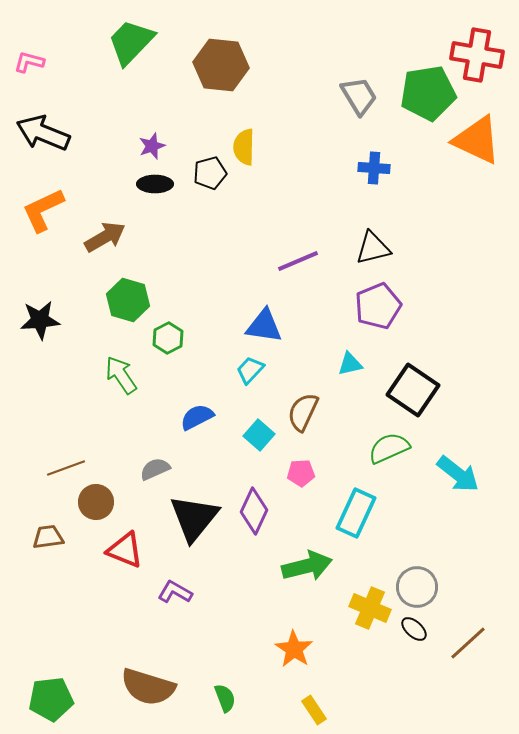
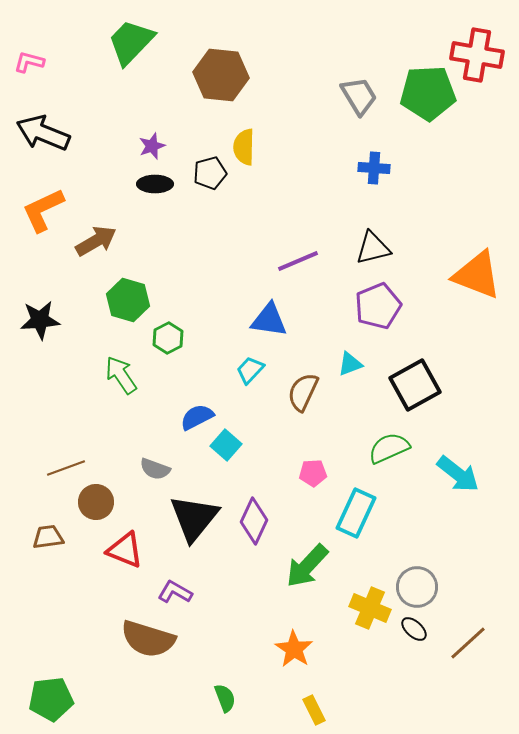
brown hexagon at (221, 65): moved 10 px down
green pentagon at (428, 93): rotated 6 degrees clockwise
orange triangle at (477, 140): moved 135 px down; rotated 4 degrees counterclockwise
brown arrow at (105, 237): moved 9 px left, 4 px down
blue triangle at (264, 326): moved 5 px right, 6 px up
cyan triangle at (350, 364): rotated 8 degrees counterclockwise
black square at (413, 390): moved 2 px right, 5 px up; rotated 27 degrees clockwise
brown semicircle at (303, 412): moved 20 px up
cyan square at (259, 435): moved 33 px left, 10 px down
gray semicircle at (155, 469): rotated 136 degrees counterclockwise
pink pentagon at (301, 473): moved 12 px right
purple diamond at (254, 511): moved 10 px down
green arrow at (307, 566): rotated 147 degrees clockwise
brown semicircle at (148, 687): moved 48 px up
yellow rectangle at (314, 710): rotated 8 degrees clockwise
